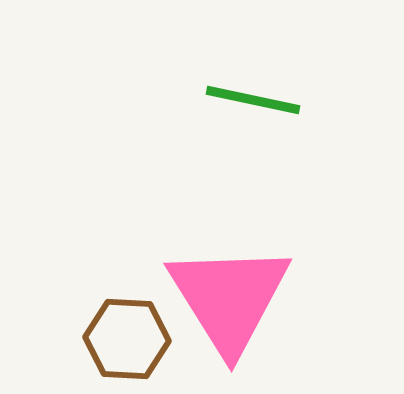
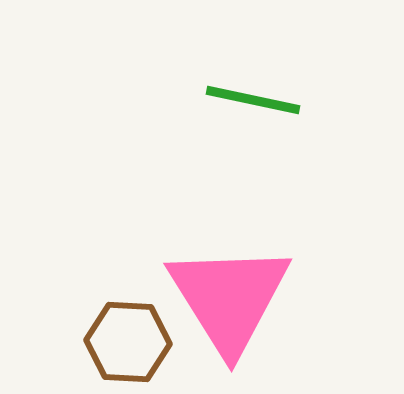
brown hexagon: moved 1 px right, 3 px down
